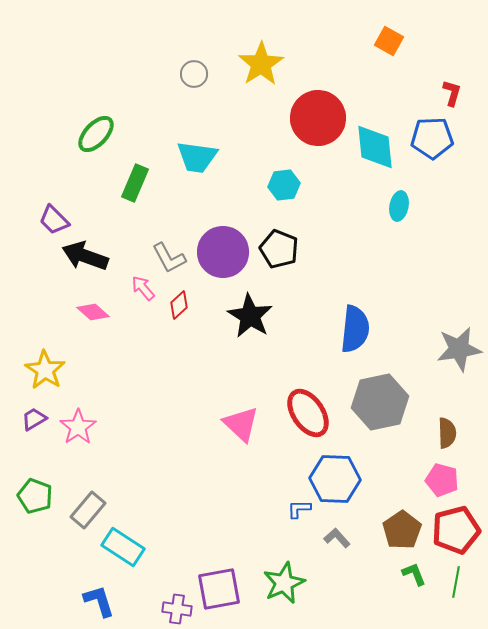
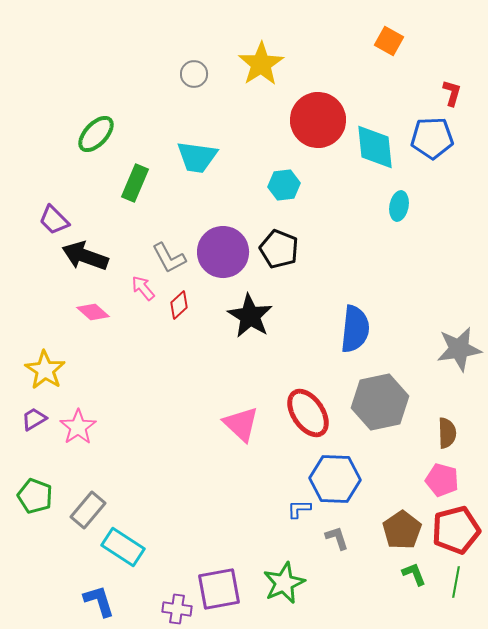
red circle at (318, 118): moved 2 px down
gray L-shape at (337, 538): rotated 24 degrees clockwise
